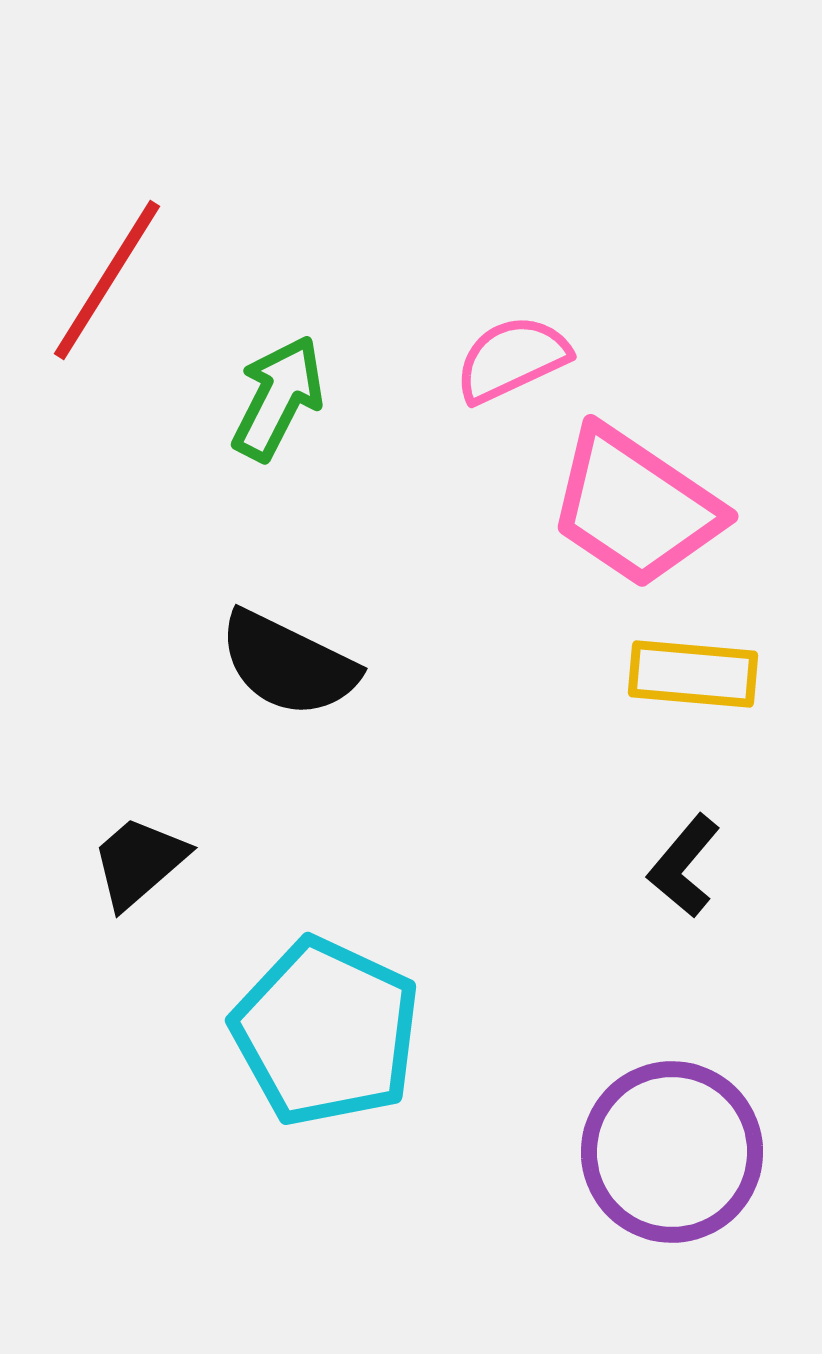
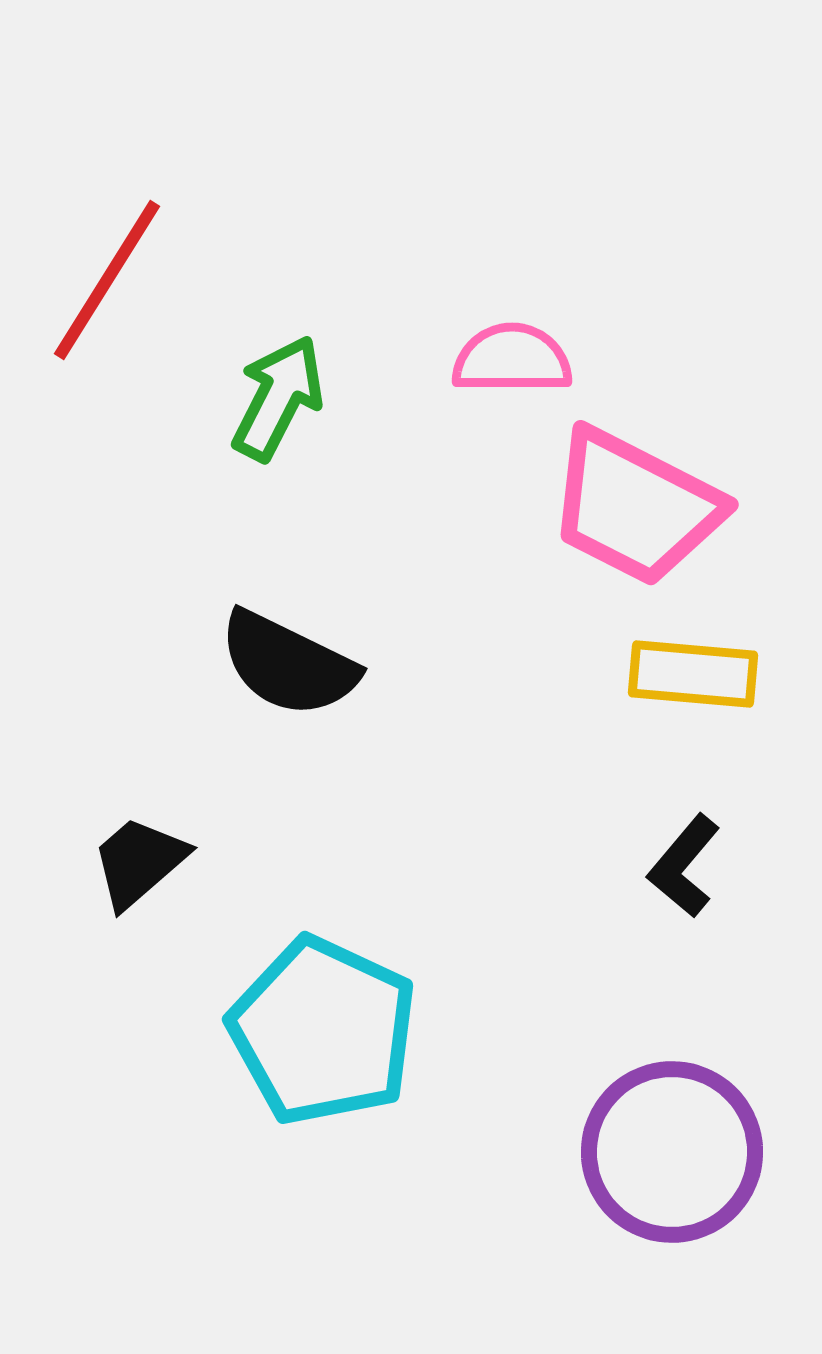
pink semicircle: rotated 25 degrees clockwise
pink trapezoid: rotated 7 degrees counterclockwise
cyan pentagon: moved 3 px left, 1 px up
